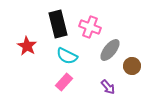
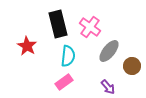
pink cross: rotated 15 degrees clockwise
gray ellipse: moved 1 px left, 1 px down
cyan semicircle: moved 1 px right; rotated 110 degrees counterclockwise
pink rectangle: rotated 12 degrees clockwise
